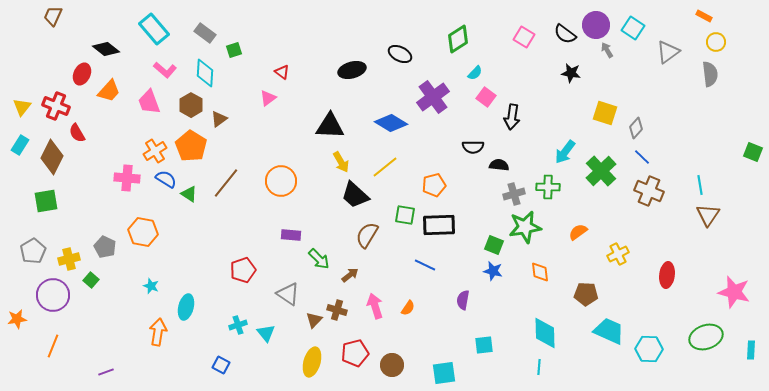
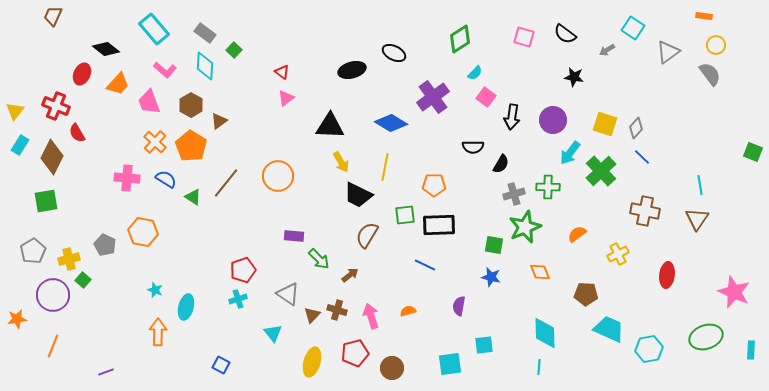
orange rectangle at (704, 16): rotated 21 degrees counterclockwise
purple circle at (596, 25): moved 43 px left, 95 px down
pink square at (524, 37): rotated 15 degrees counterclockwise
green diamond at (458, 39): moved 2 px right
yellow circle at (716, 42): moved 3 px down
green square at (234, 50): rotated 28 degrees counterclockwise
gray arrow at (607, 50): rotated 91 degrees counterclockwise
black ellipse at (400, 54): moved 6 px left, 1 px up
cyan diamond at (205, 73): moved 7 px up
black star at (571, 73): moved 3 px right, 4 px down
gray semicircle at (710, 74): rotated 30 degrees counterclockwise
orange trapezoid at (109, 91): moved 9 px right, 7 px up
pink triangle at (268, 98): moved 18 px right
yellow triangle at (22, 107): moved 7 px left, 4 px down
yellow square at (605, 113): moved 11 px down
brown triangle at (219, 119): moved 2 px down
orange cross at (155, 151): moved 9 px up; rotated 15 degrees counterclockwise
cyan arrow at (565, 152): moved 5 px right, 1 px down
black semicircle at (499, 165): moved 2 px right, 1 px up; rotated 114 degrees clockwise
yellow line at (385, 167): rotated 40 degrees counterclockwise
orange circle at (281, 181): moved 3 px left, 5 px up
orange pentagon at (434, 185): rotated 15 degrees clockwise
brown cross at (649, 191): moved 4 px left, 20 px down; rotated 12 degrees counterclockwise
green triangle at (189, 194): moved 4 px right, 3 px down
black trapezoid at (355, 195): moved 3 px right; rotated 16 degrees counterclockwise
green square at (405, 215): rotated 15 degrees counterclockwise
brown triangle at (708, 215): moved 11 px left, 4 px down
green star at (525, 227): rotated 12 degrees counterclockwise
orange semicircle at (578, 232): moved 1 px left, 2 px down
purple rectangle at (291, 235): moved 3 px right, 1 px down
green square at (494, 245): rotated 12 degrees counterclockwise
gray pentagon at (105, 247): moved 2 px up
blue star at (493, 271): moved 2 px left, 6 px down
orange diamond at (540, 272): rotated 15 degrees counterclockwise
green square at (91, 280): moved 8 px left
cyan star at (151, 286): moved 4 px right, 4 px down
pink star at (734, 292): rotated 8 degrees clockwise
purple semicircle at (463, 300): moved 4 px left, 6 px down
pink arrow at (375, 306): moved 4 px left, 10 px down
orange semicircle at (408, 308): moved 3 px down; rotated 140 degrees counterclockwise
brown triangle at (314, 320): moved 2 px left, 5 px up
cyan cross at (238, 325): moved 26 px up
cyan trapezoid at (609, 331): moved 2 px up
orange arrow at (158, 332): rotated 8 degrees counterclockwise
cyan triangle at (266, 333): moved 7 px right
cyan hexagon at (649, 349): rotated 12 degrees counterclockwise
brown circle at (392, 365): moved 3 px down
cyan square at (444, 373): moved 6 px right, 9 px up
